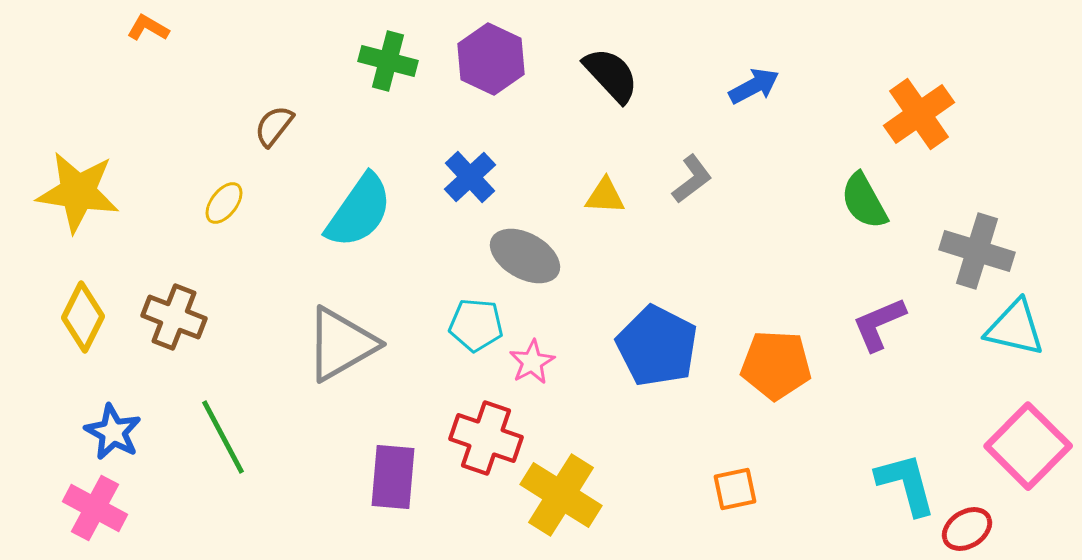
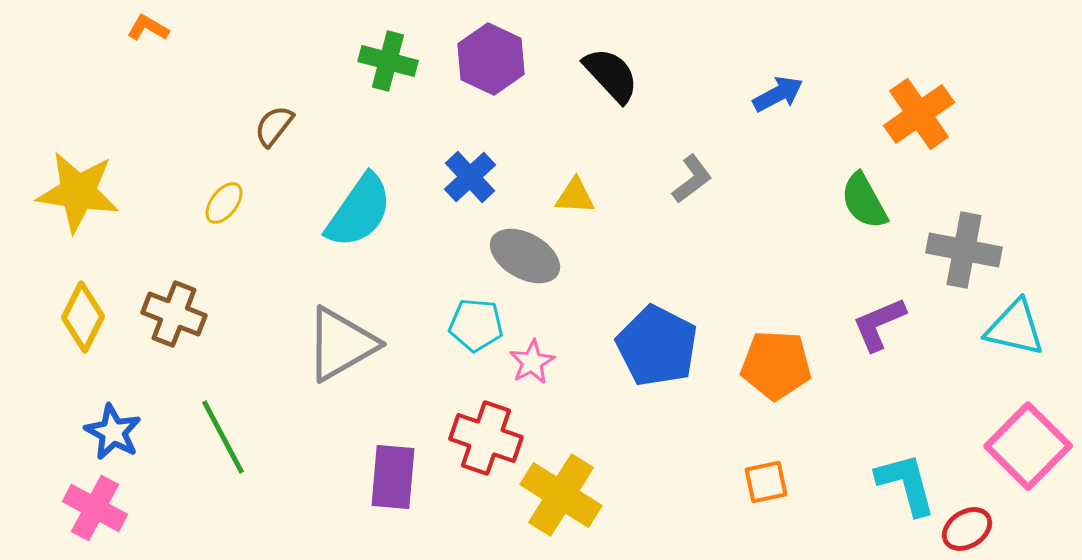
blue arrow: moved 24 px right, 8 px down
yellow triangle: moved 30 px left
gray cross: moved 13 px left, 1 px up; rotated 6 degrees counterclockwise
brown cross: moved 3 px up
orange square: moved 31 px right, 7 px up
